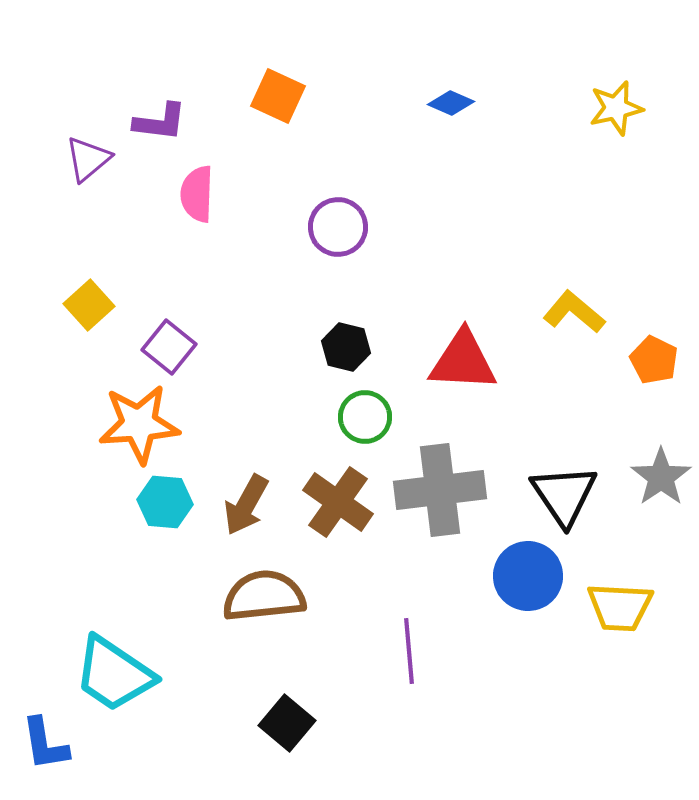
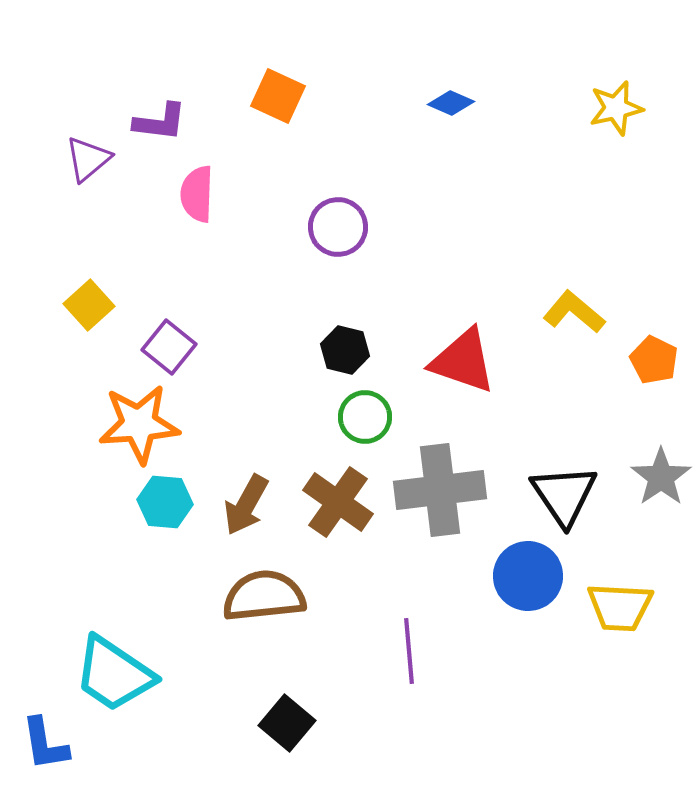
black hexagon: moved 1 px left, 3 px down
red triangle: rotated 16 degrees clockwise
